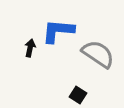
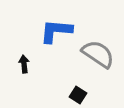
blue L-shape: moved 2 px left
black arrow: moved 6 px left, 16 px down; rotated 18 degrees counterclockwise
